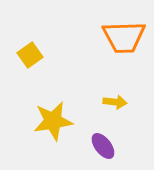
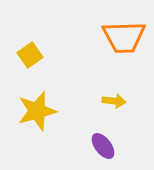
yellow arrow: moved 1 px left, 1 px up
yellow star: moved 16 px left, 10 px up; rotated 6 degrees counterclockwise
